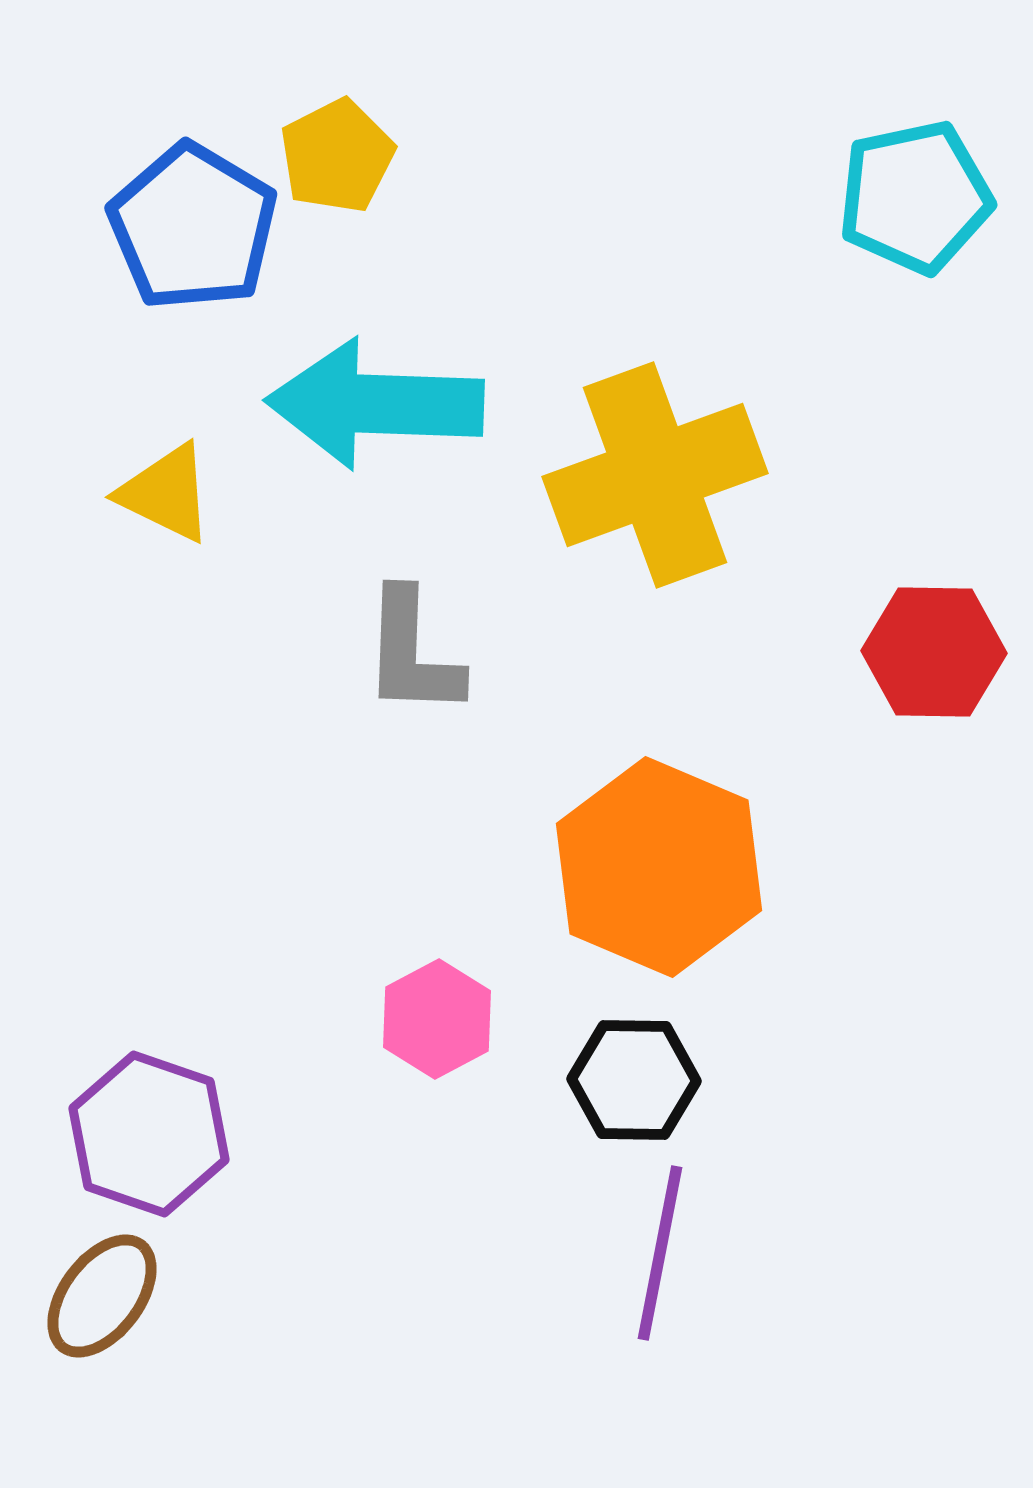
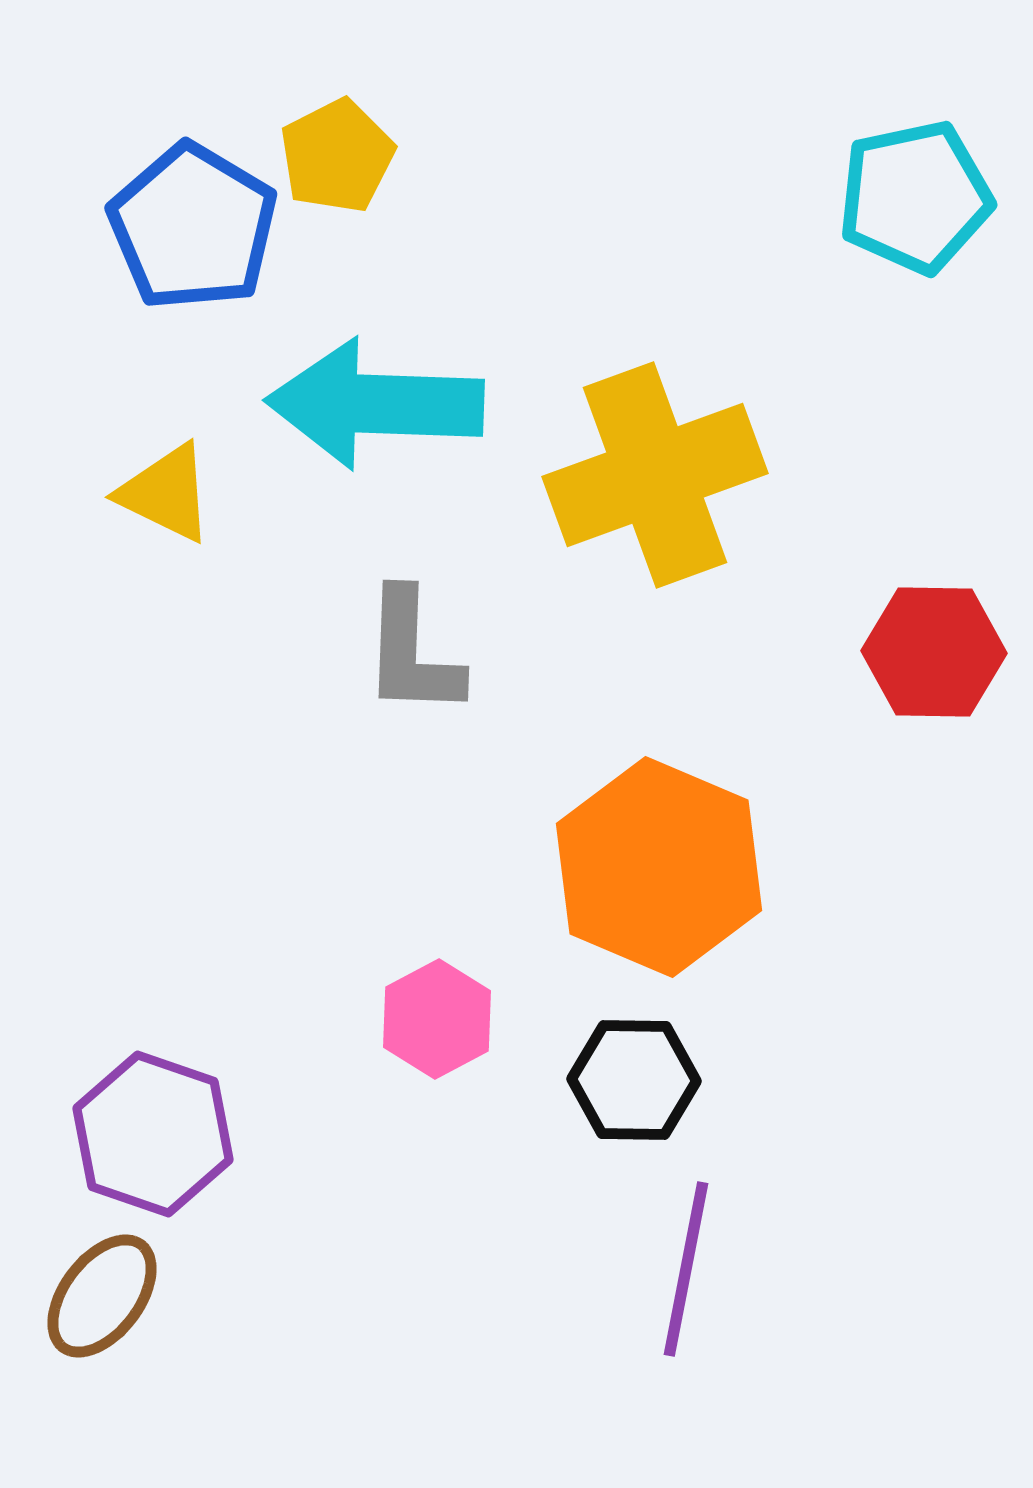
purple hexagon: moved 4 px right
purple line: moved 26 px right, 16 px down
